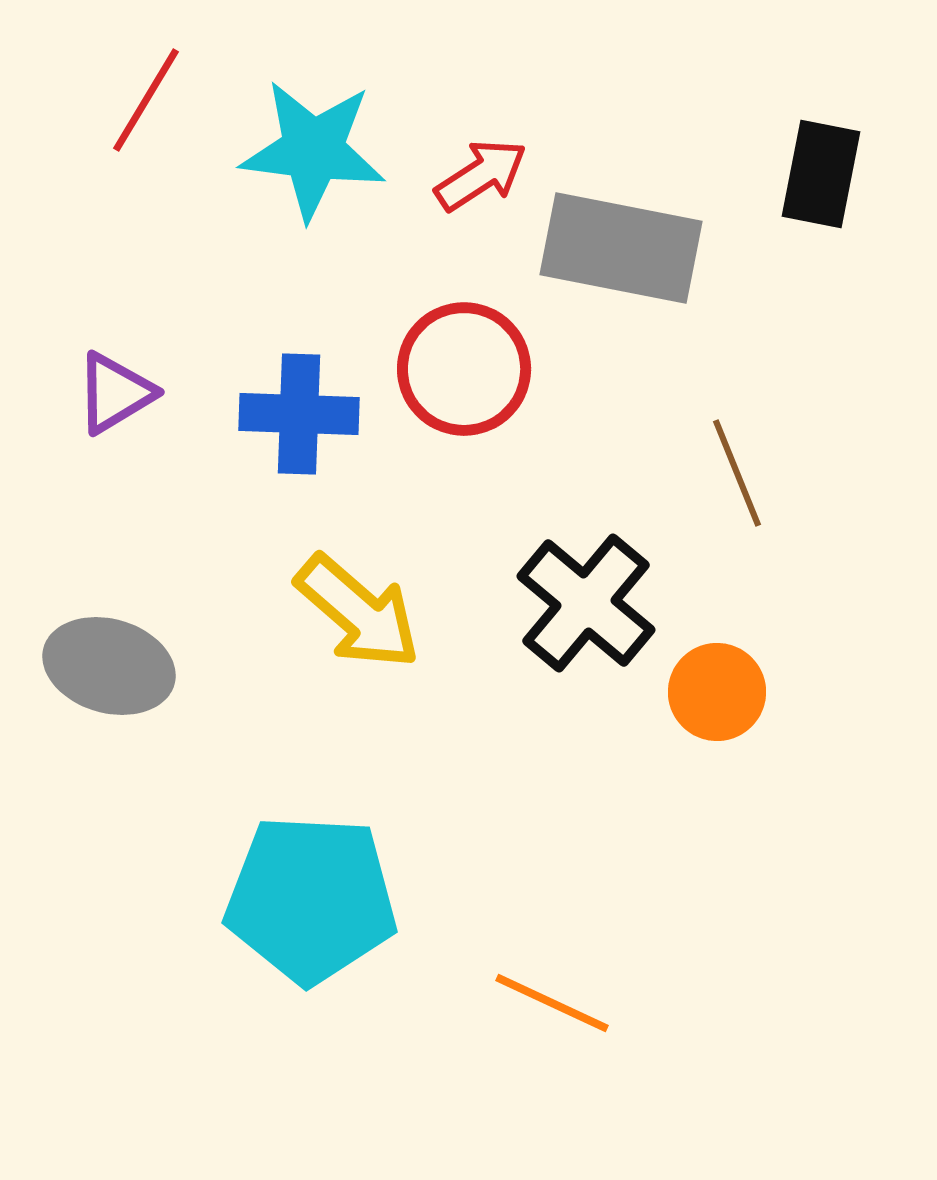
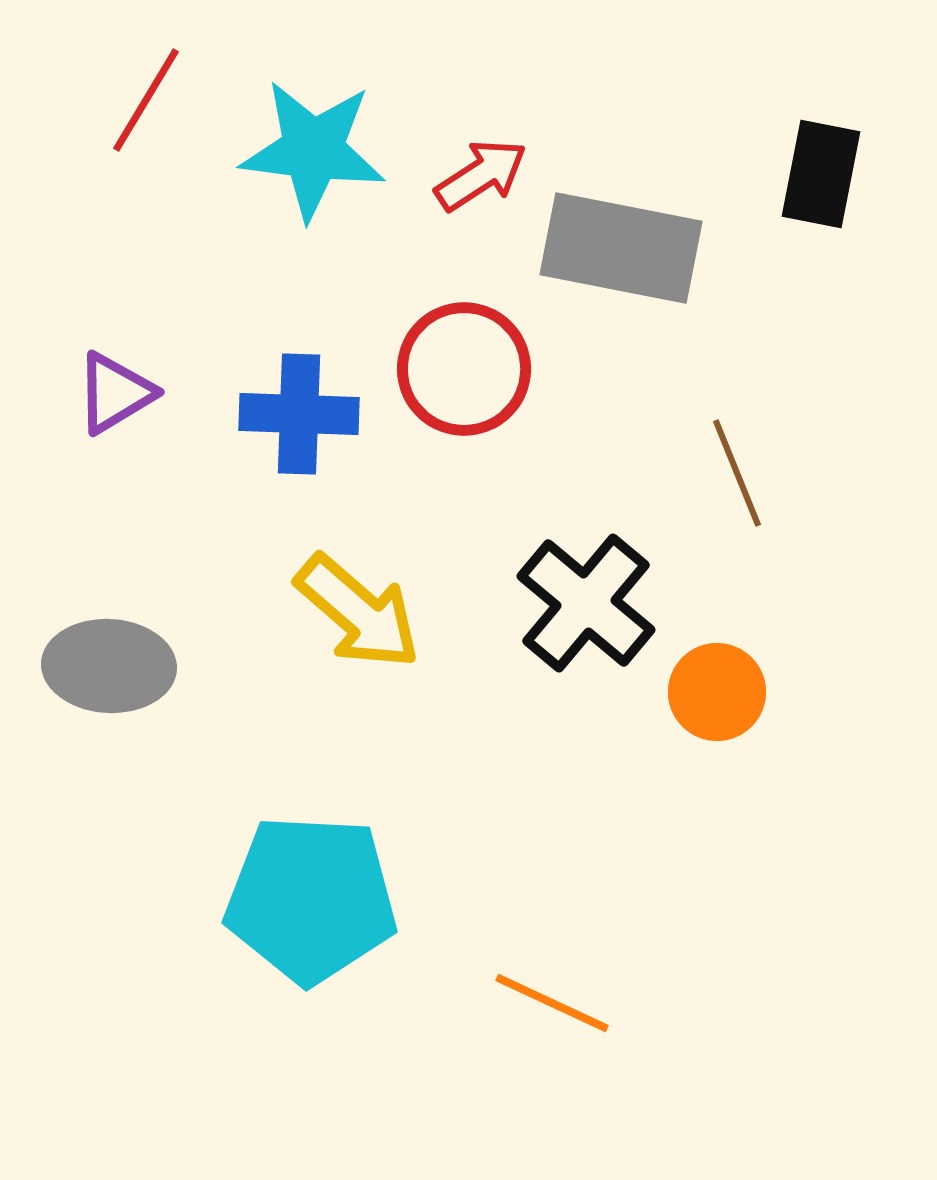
gray ellipse: rotated 13 degrees counterclockwise
